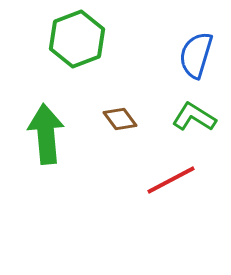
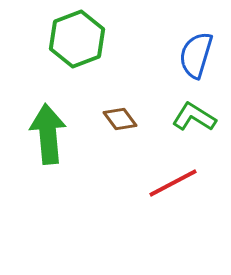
green arrow: moved 2 px right
red line: moved 2 px right, 3 px down
